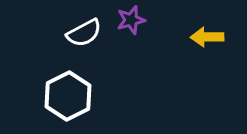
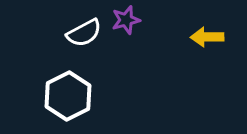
purple star: moved 5 px left
